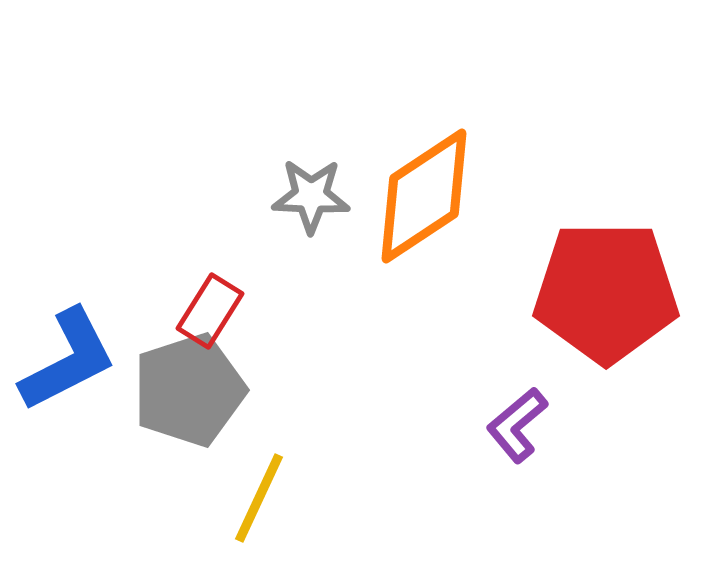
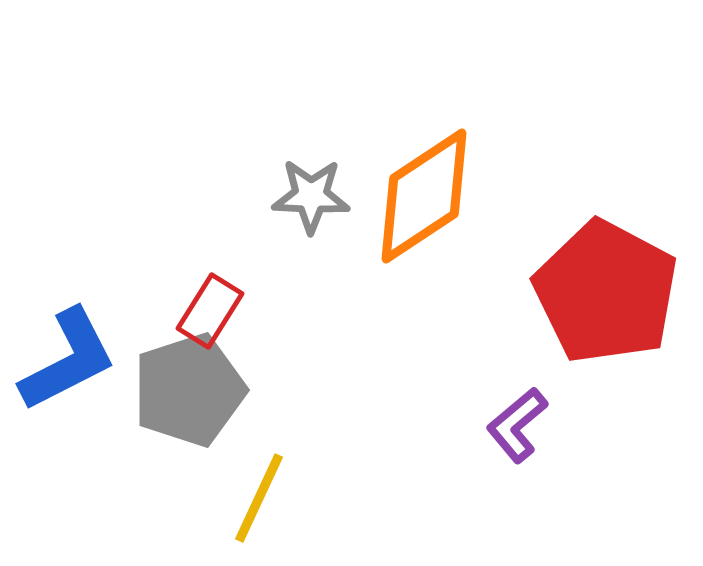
red pentagon: rotated 28 degrees clockwise
